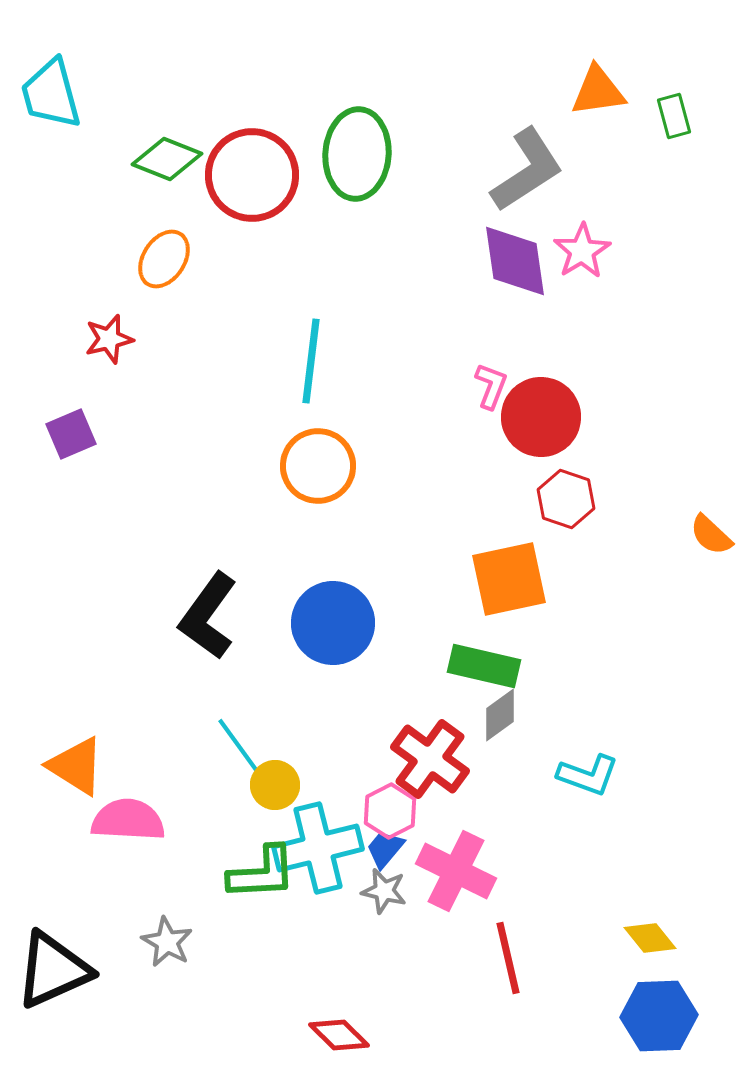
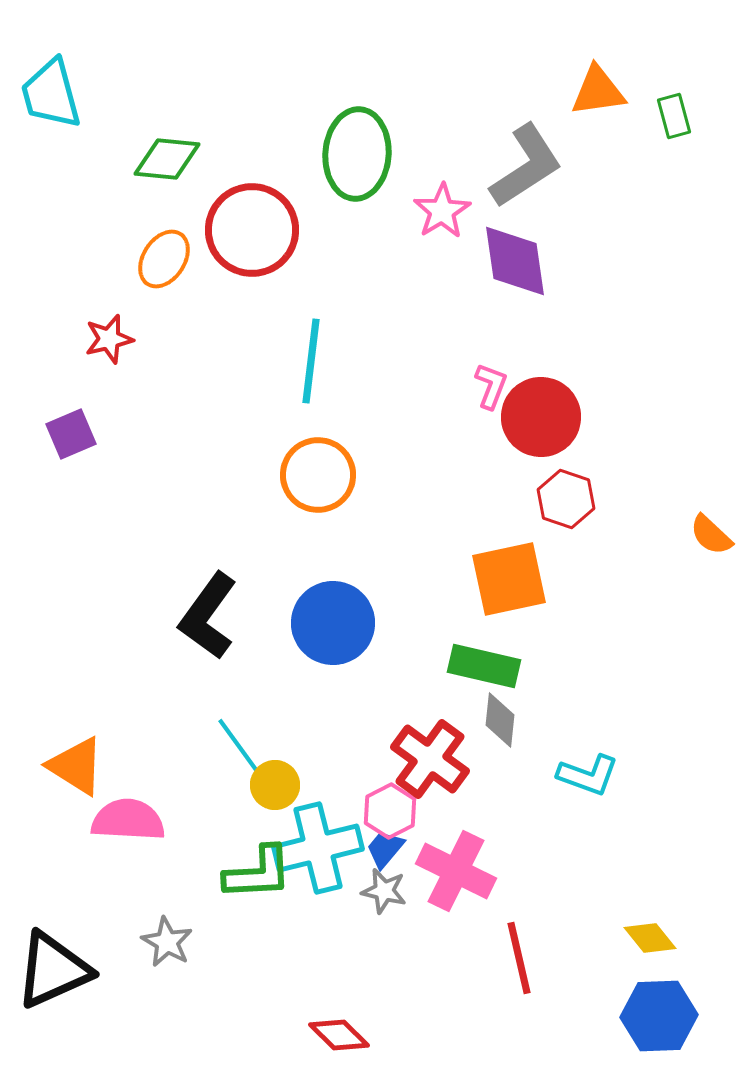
green diamond at (167, 159): rotated 16 degrees counterclockwise
gray L-shape at (527, 170): moved 1 px left, 4 px up
red circle at (252, 175): moved 55 px down
pink star at (582, 251): moved 140 px left, 40 px up
orange circle at (318, 466): moved 9 px down
gray diamond at (500, 715): moved 5 px down; rotated 48 degrees counterclockwise
green L-shape at (262, 873): moved 4 px left
red line at (508, 958): moved 11 px right
